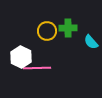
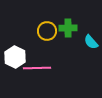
white hexagon: moved 6 px left
